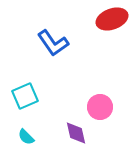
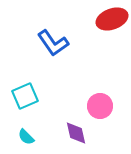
pink circle: moved 1 px up
